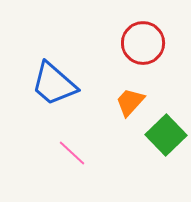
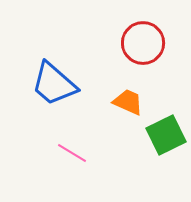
orange trapezoid: moved 2 px left; rotated 72 degrees clockwise
green square: rotated 18 degrees clockwise
pink line: rotated 12 degrees counterclockwise
